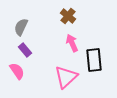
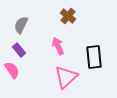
gray semicircle: moved 2 px up
pink arrow: moved 14 px left, 3 px down
purple rectangle: moved 6 px left
black rectangle: moved 3 px up
pink semicircle: moved 5 px left, 1 px up
